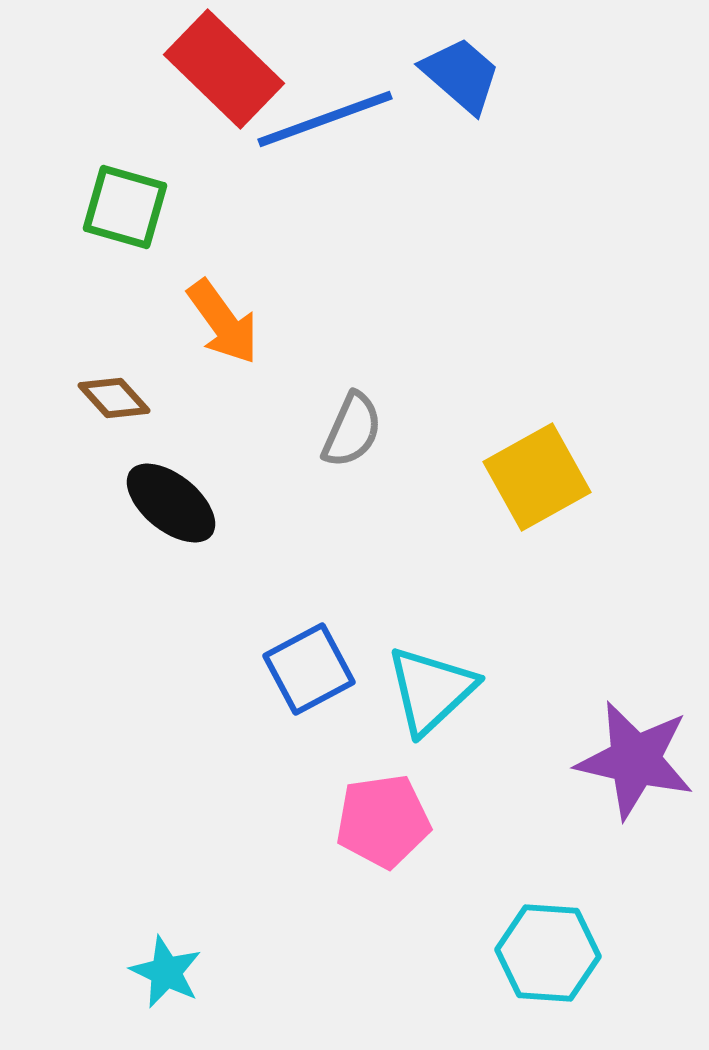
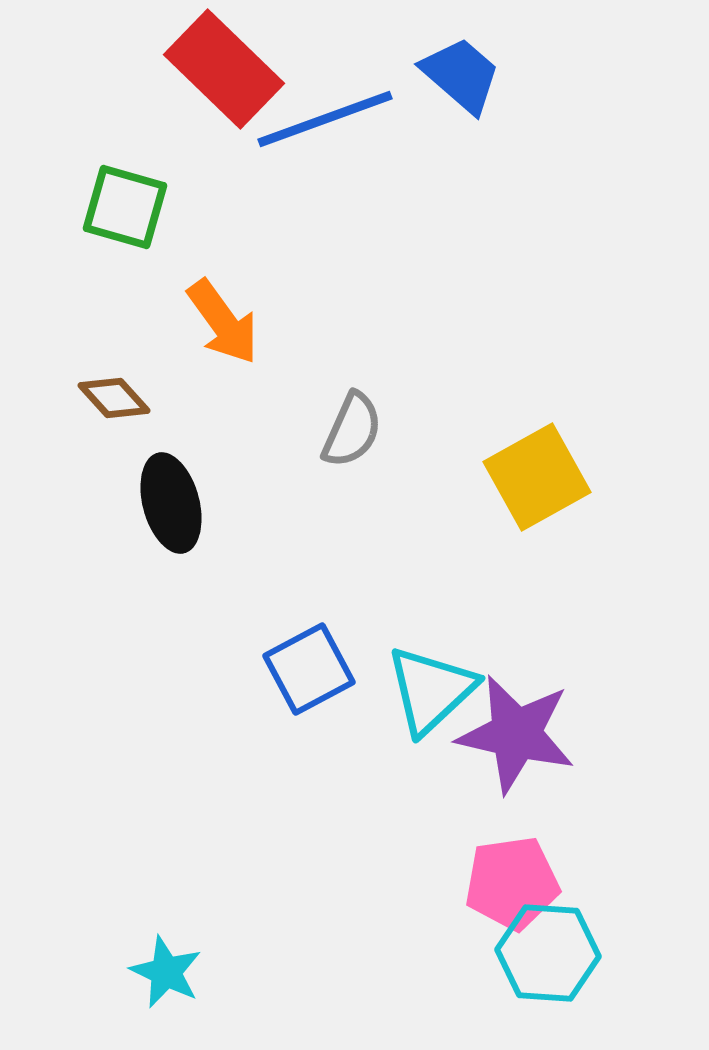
black ellipse: rotated 36 degrees clockwise
purple star: moved 119 px left, 26 px up
pink pentagon: moved 129 px right, 62 px down
